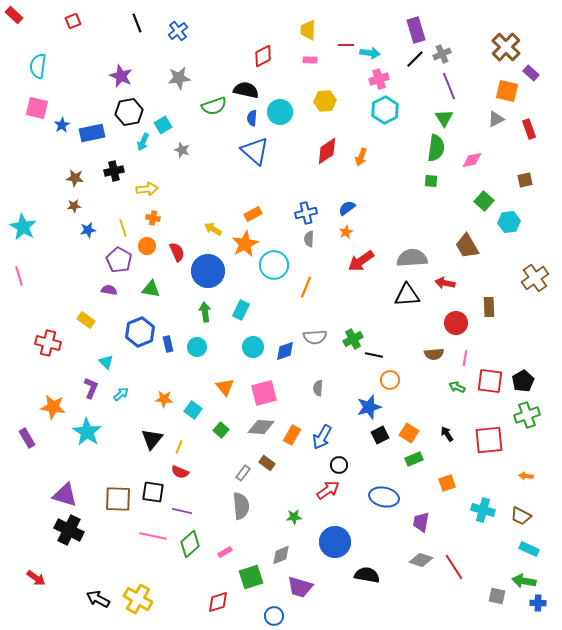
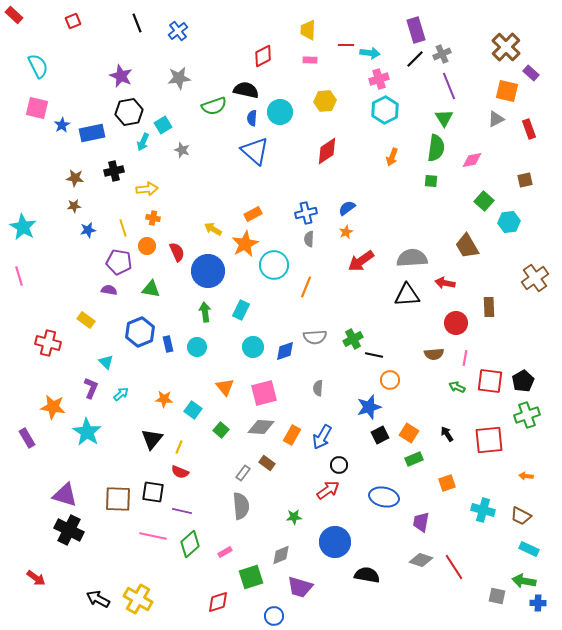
cyan semicircle at (38, 66): rotated 145 degrees clockwise
orange arrow at (361, 157): moved 31 px right
purple pentagon at (119, 260): moved 2 px down; rotated 20 degrees counterclockwise
